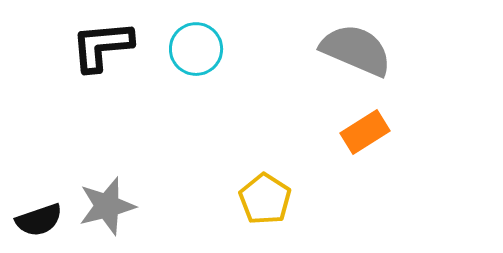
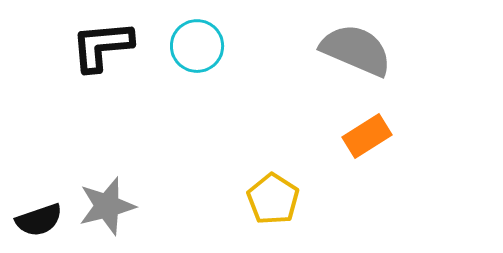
cyan circle: moved 1 px right, 3 px up
orange rectangle: moved 2 px right, 4 px down
yellow pentagon: moved 8 px right
